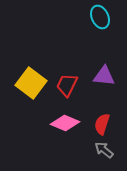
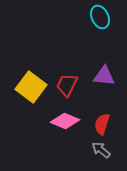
yellow square: moved 4 px down
pink diamond: moved 2 px up
gray arrow: moved 3 px left
